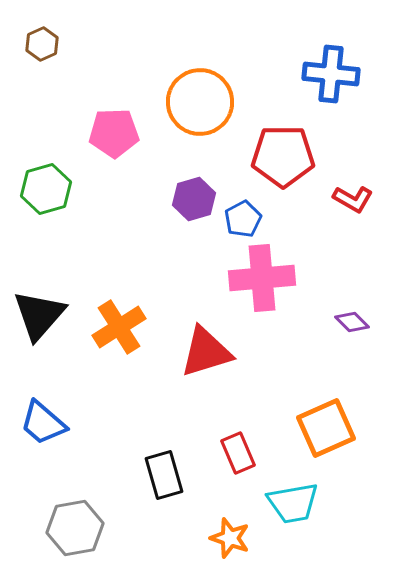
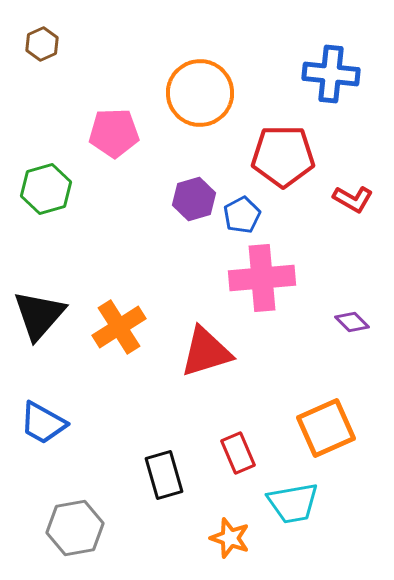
orange circle: moved 9 px up
blue pentagon: moved 1 px left, 4 px up
blue trapezoid: rotated 12 degrees counterclockwise
